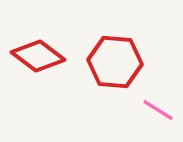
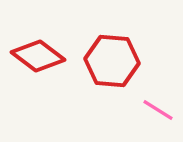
red hexagon: moved 3 px left, 1 px up
